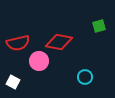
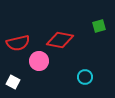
red diamond: moved 1 px right, 2 px up
